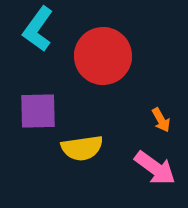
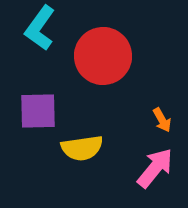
cyan L-shape: moved 2 px right, 1 px up
orange arrow: moved 1 px right
pink arrow: rotated 87 degrees counterclockwise
